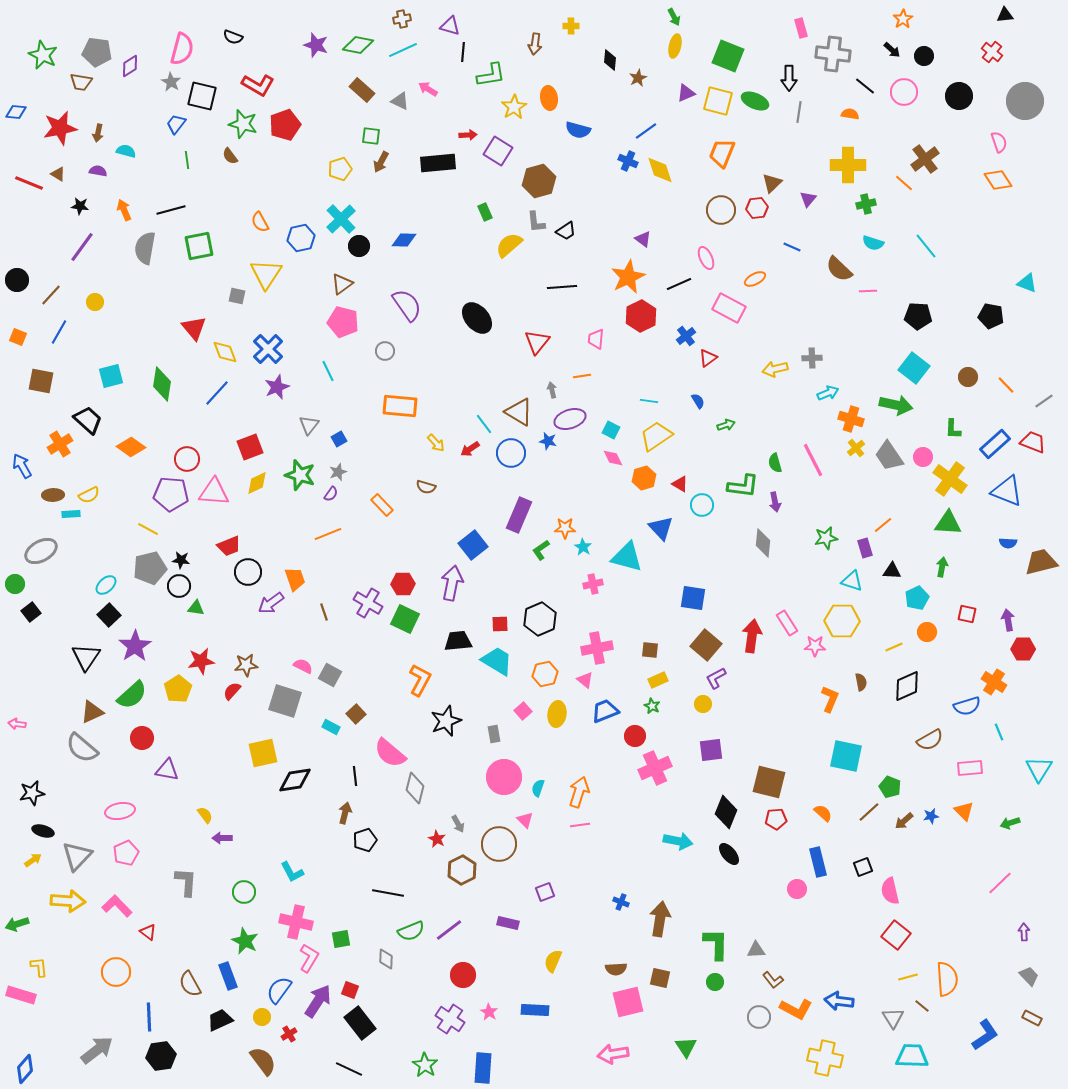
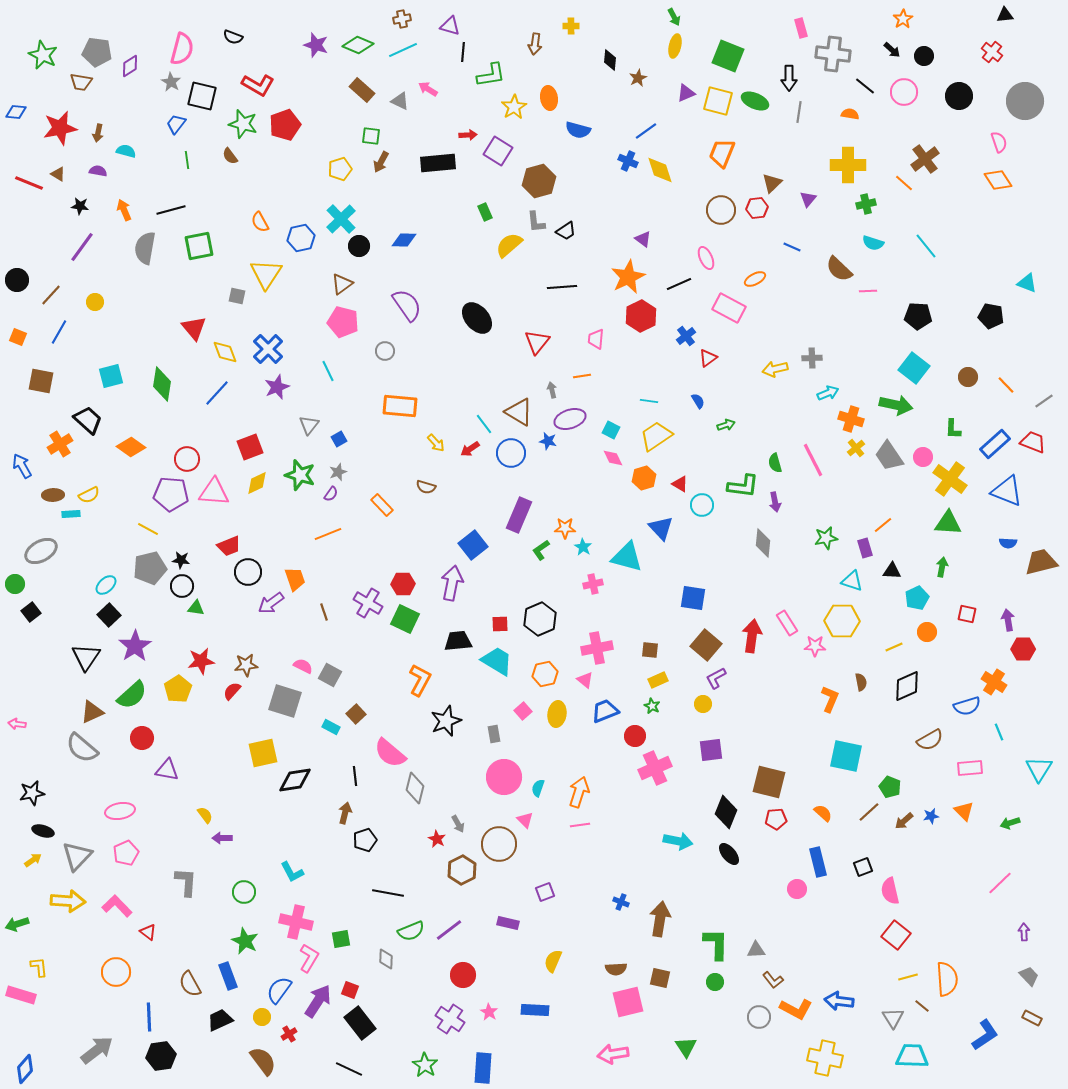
green diamond at (358, 45): rotated 12 degrees clockwise
black circle at (179, 586): moved 3 px right
